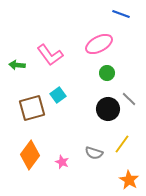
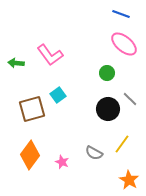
pink ellipse: moved 25 px right; rotated 68 degrees clockwise
green arrow: moved 1 px left, 2 px up
gray line: moved 1 px right
brown square: moved 1 px down
gray semicircle: rotated 12 degrees clockwise
